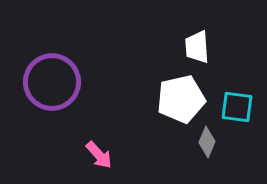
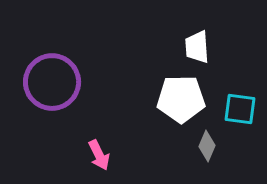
white pentagon: rotated 12 degrees clockwise
cyan square: moved 3 px right, 2 px down
gray diamond: moved 4 px down
pink arrow: rotated 16 degrees clockwise
